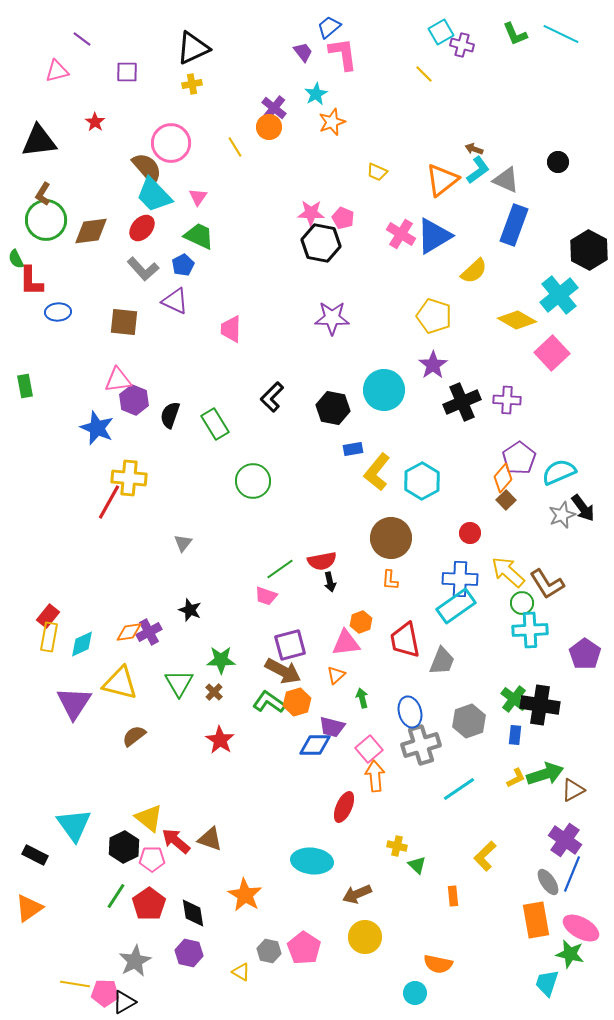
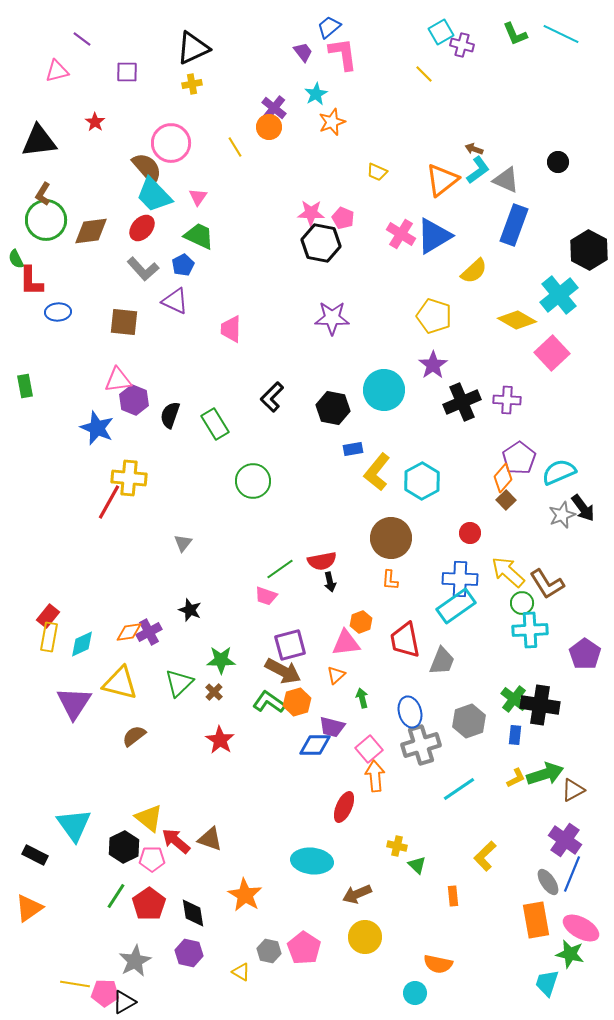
green triangle at (179, 683): rotated 16 degrees clockwise
